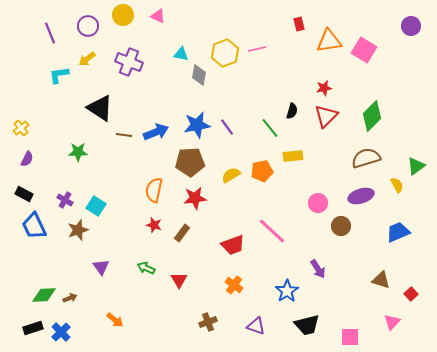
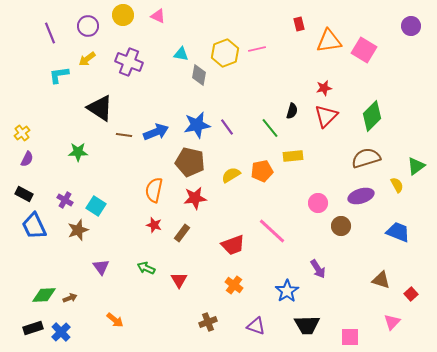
yellow cross at (21, 128): moved 1 px right, 5 px down
brown pentagon at (190, 162): rotated 16 degrees clockwise
blue trapezoid at (398, 232): rotated 45 degrees clockwise
black trapezoid at (307, 325): rotated 12 degrees clockwise
